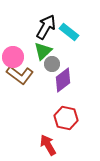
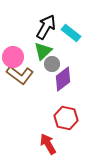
cyan rectangle: moved 2 px right, 1 px down
purple diamond: moved 1 px up
red arrow: moved 1 px up
